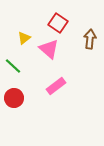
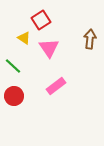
red square: moved 17 px left, 3 px up; rotated 24 degrees clockwise
yellow triangle: rotated 48 degrees counterclockwise
pink triangle: moved 1 px up; rotated 15 degrees clockwise
red circle: moved 2 px up
